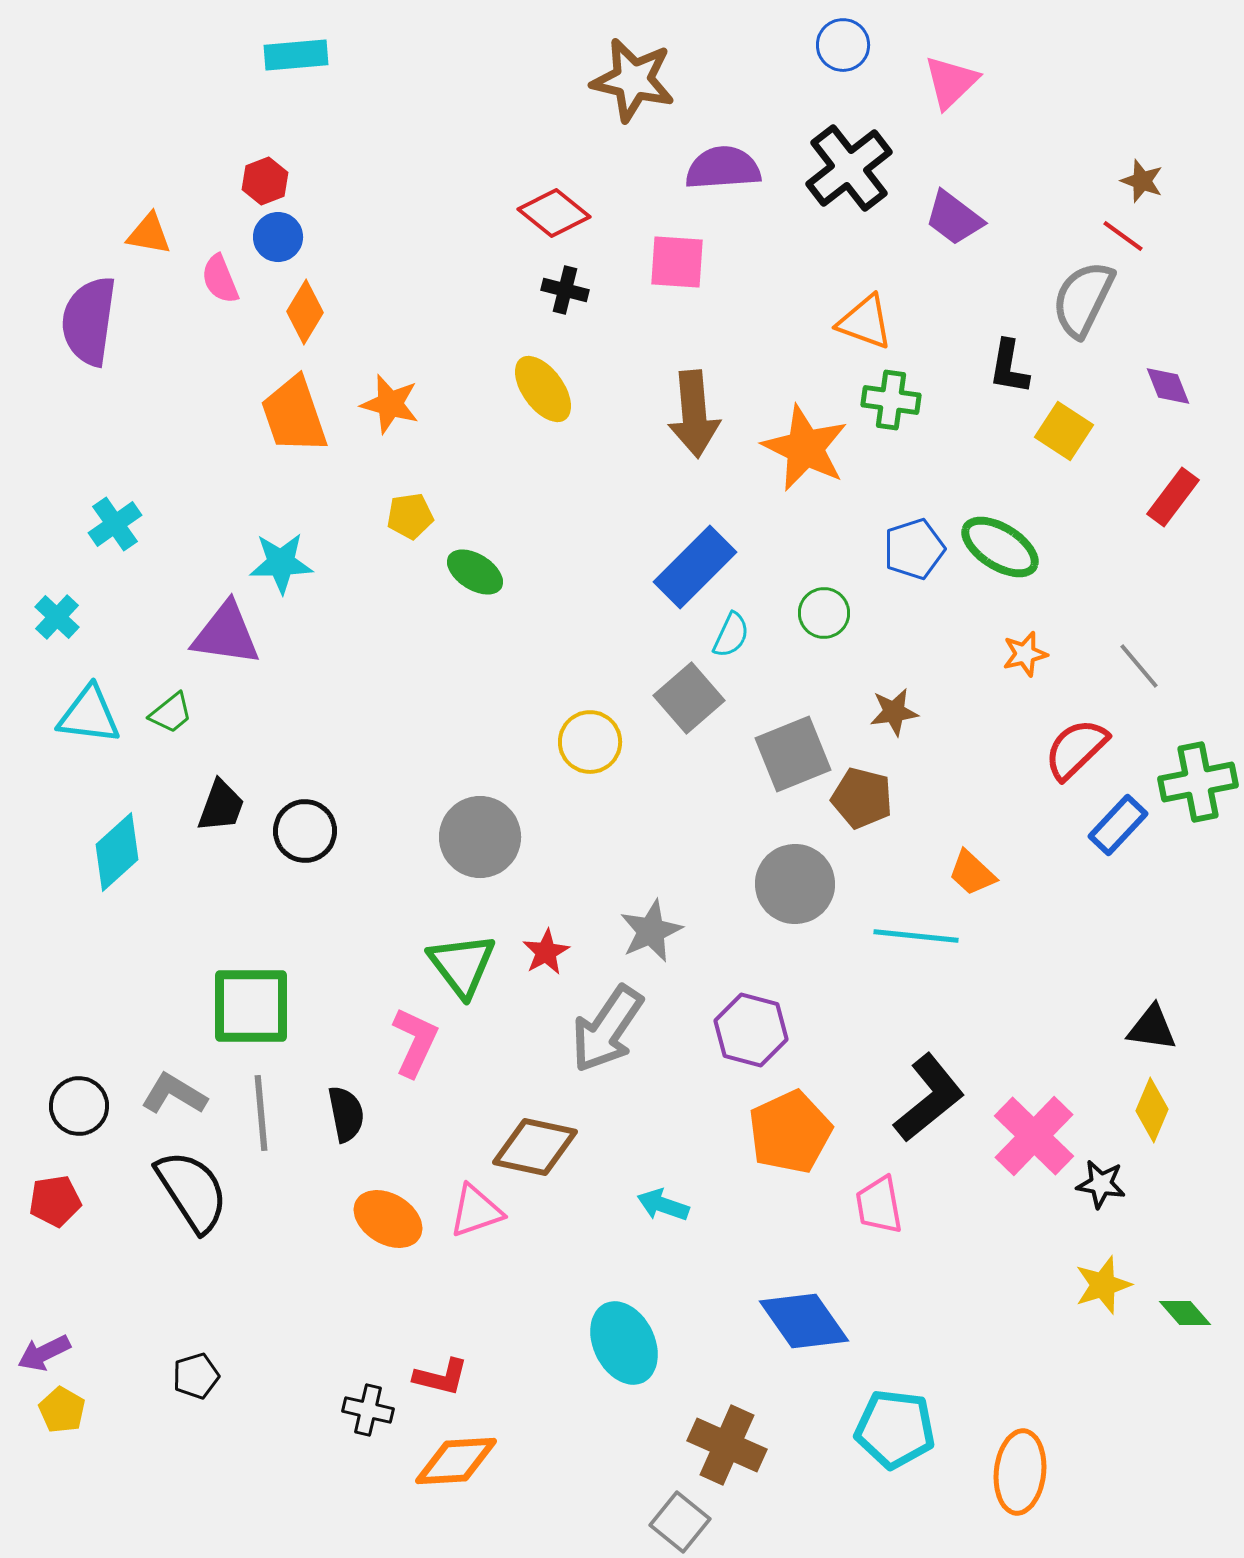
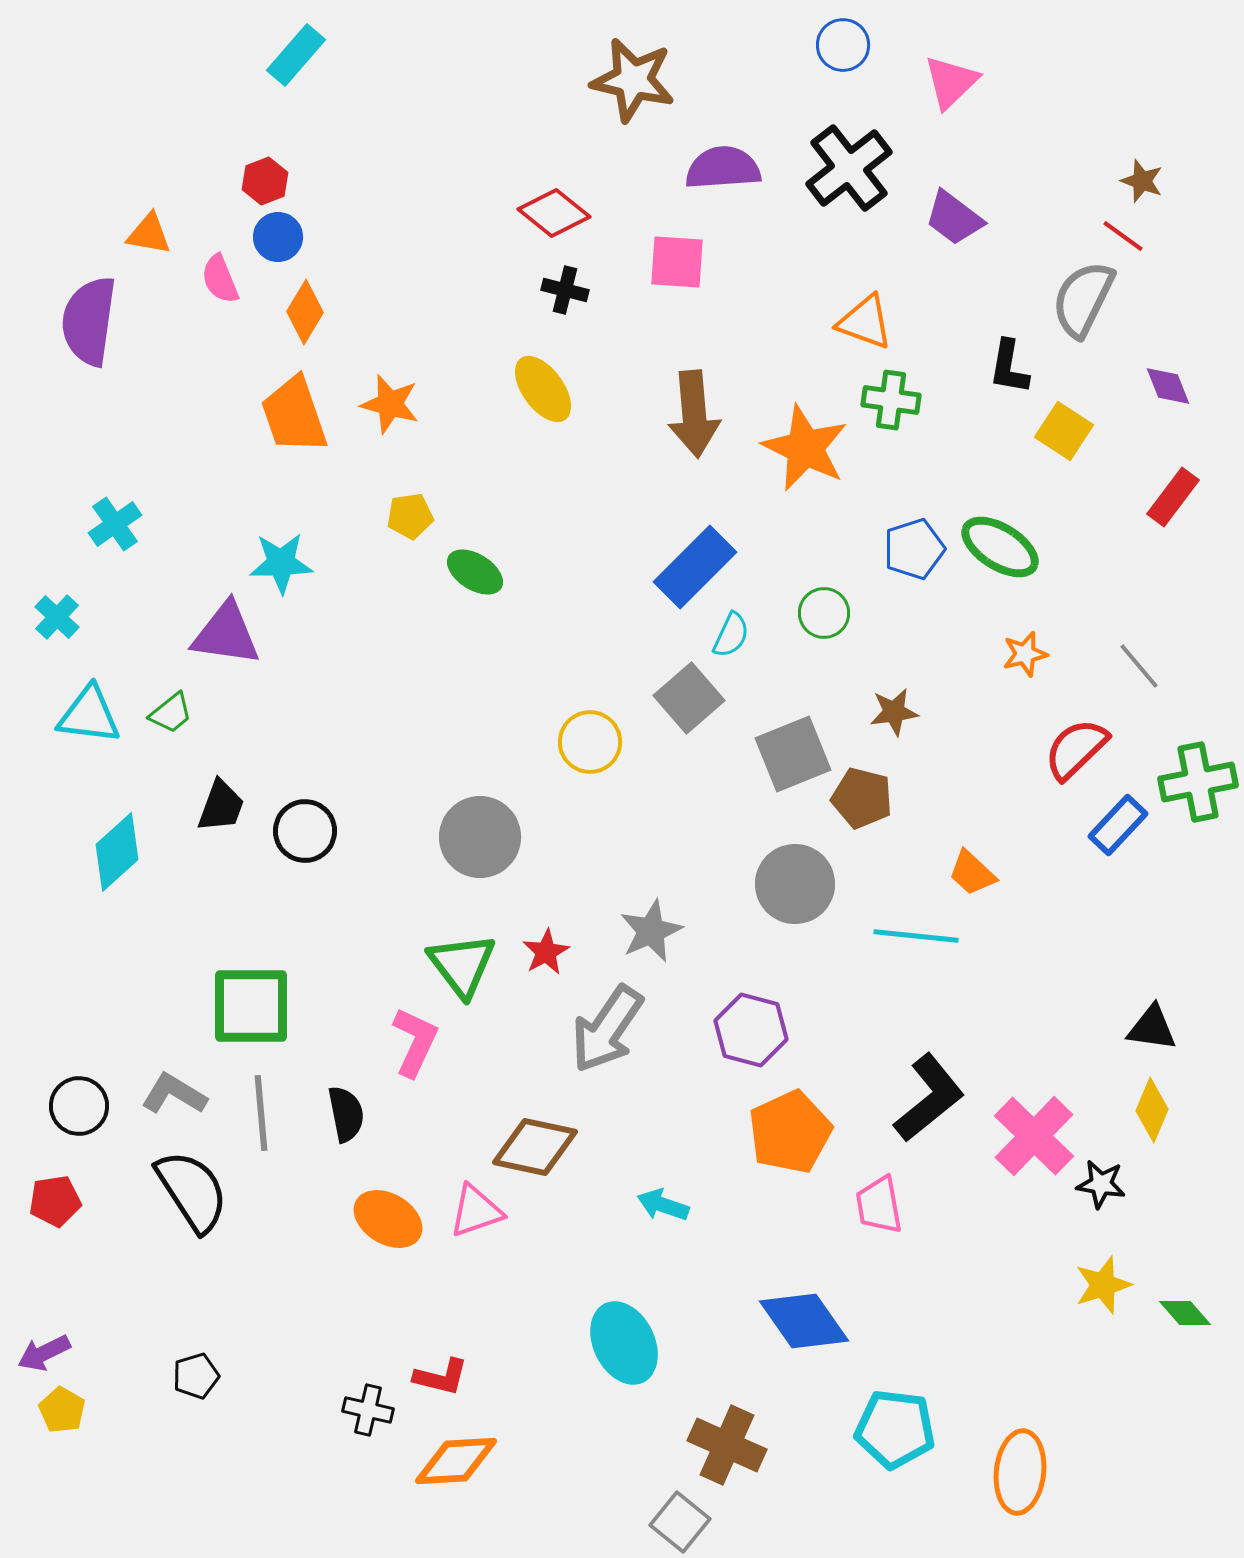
cyan rectangle at (296, 55): rotated 44 degrees counterclockwise
